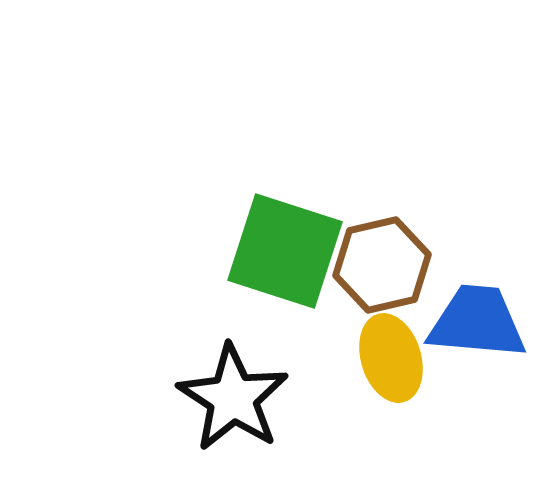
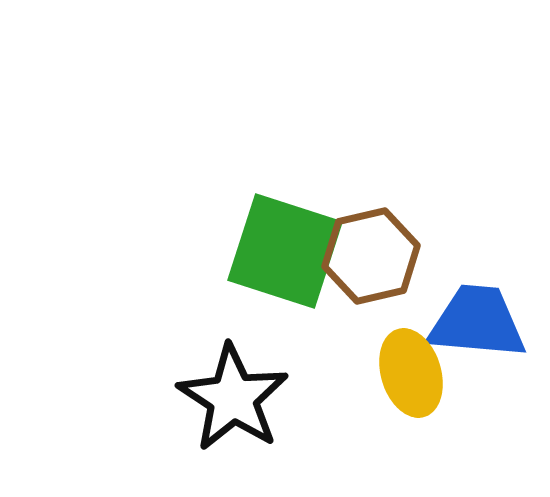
brown hexagon: moved 11 px left, 9 px up
yellow ellipse: moved 20 px right, 15 px down
